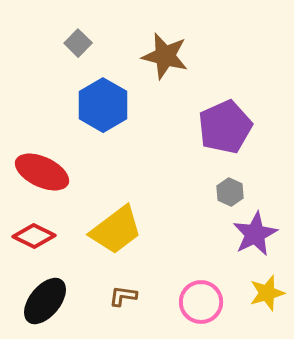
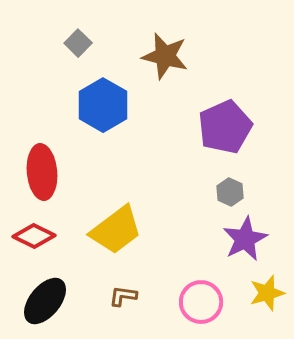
red ellipse: rotated 60 degrees clockwise
purple star: moved 10 px left, 5 px down
